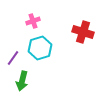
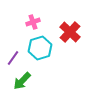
pink cross: moved 1 px down
red cross: moved 13 px left; rotated 25 degrees clockwise
green arrow: rotated 30 degrees clockwise
